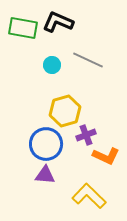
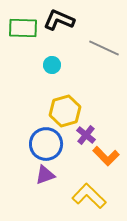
black L-shape: moved 1 px right, 2 px up
green rectangle: rotated 8 degrees counterclockwise
gray line: moved 16 px right, 12 px up
purple cross: rotated 30 degrees counterclockwise
orange L-shape: rotated 20 degrees clockwise
purple triangle: rotated 25 degrees counterclockwise
